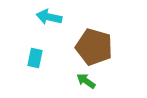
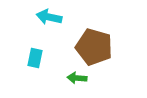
green arrow: moved 9 px left, 3 px up; rotated 30 degrees counterclockwise
